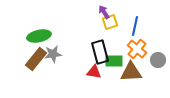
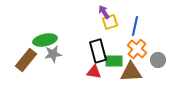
green ellipse: moved 6 px right, 4 px down
black rectangle: moved 2 px left, 1 px up
brown rectangle: moved 10 px left, 1 px down
